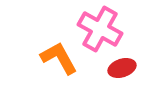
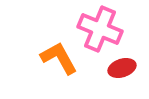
pink cross: rotated 6 degrees counterclockwise
